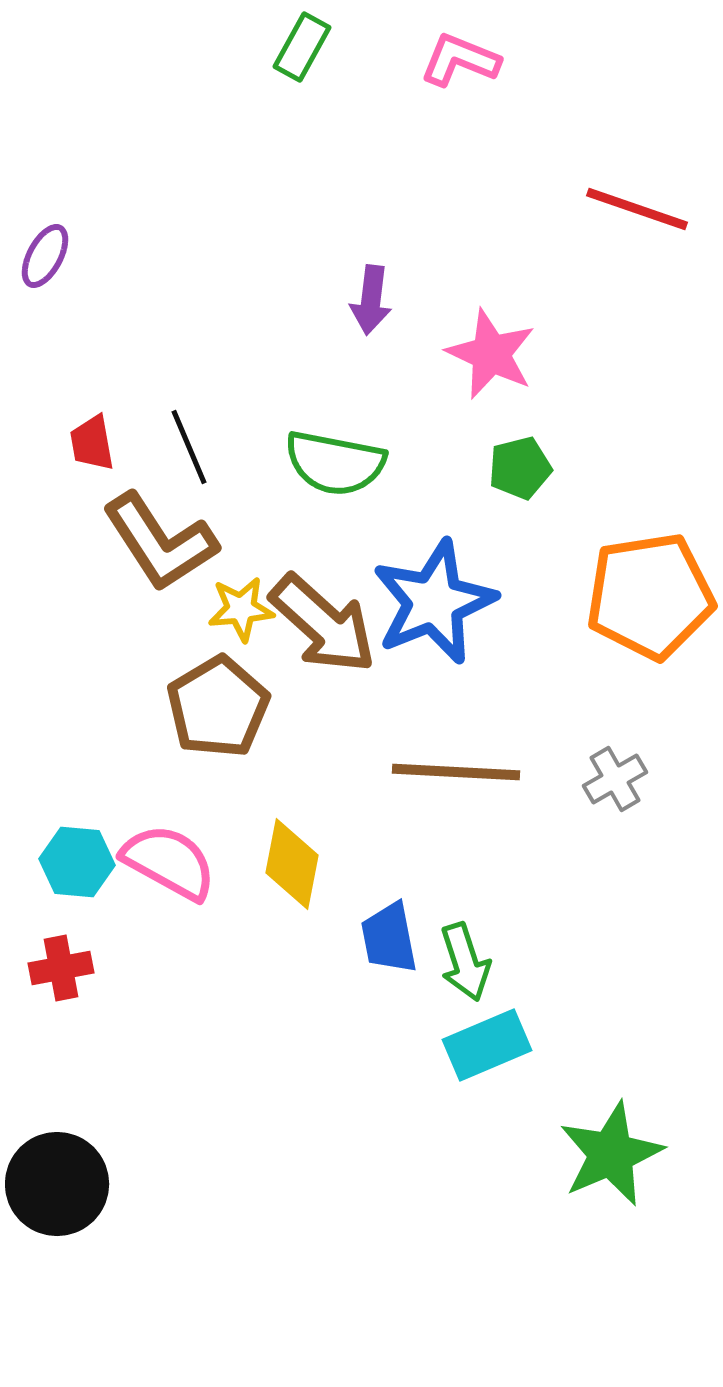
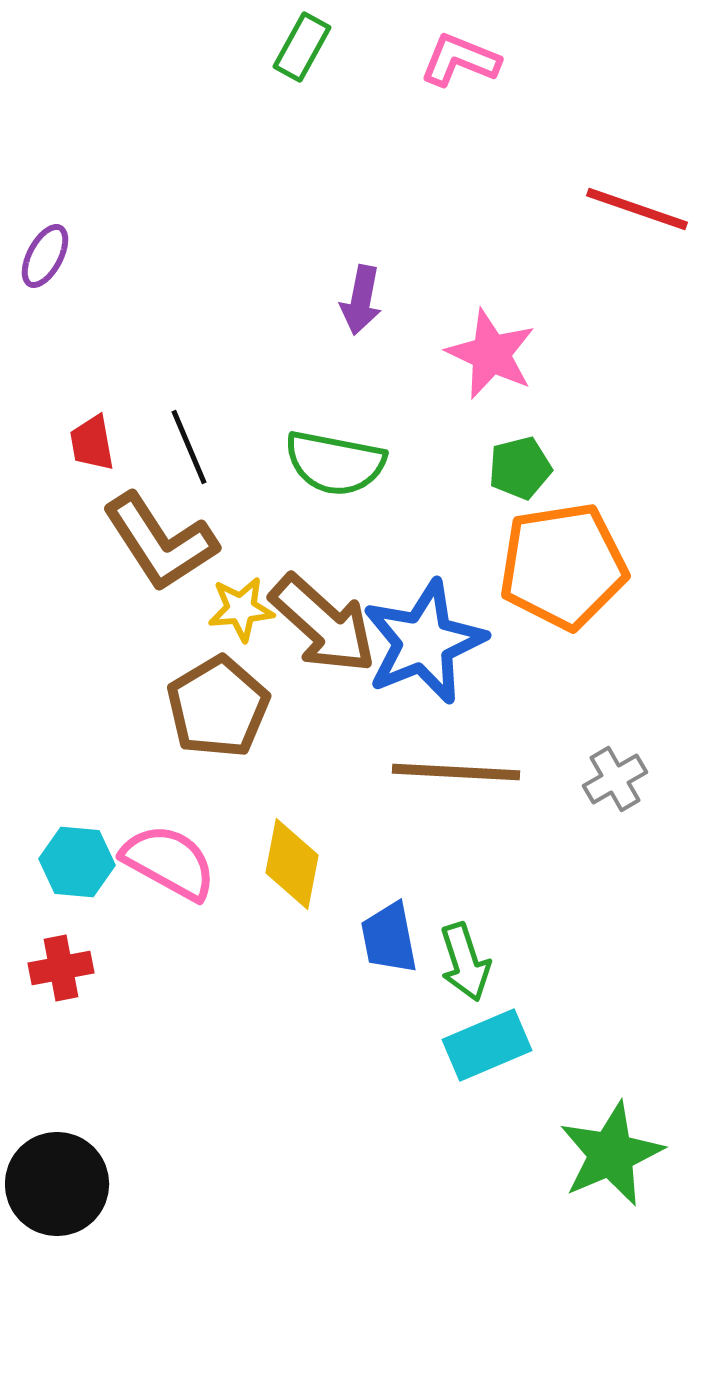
purple arrow: moved 10 px left; rotated 4 degrees clockwise
orange pentagon: moved 87 px left, 30 px up
blue star: moved 10 px left, 40 px down
